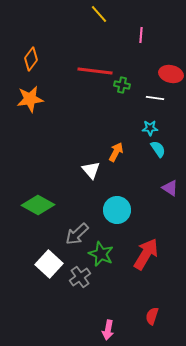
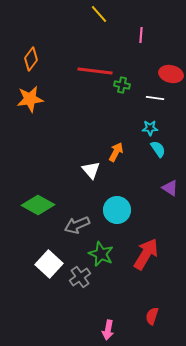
gray arrow: moved 9 px up; rotated 20 degrees clockwise
